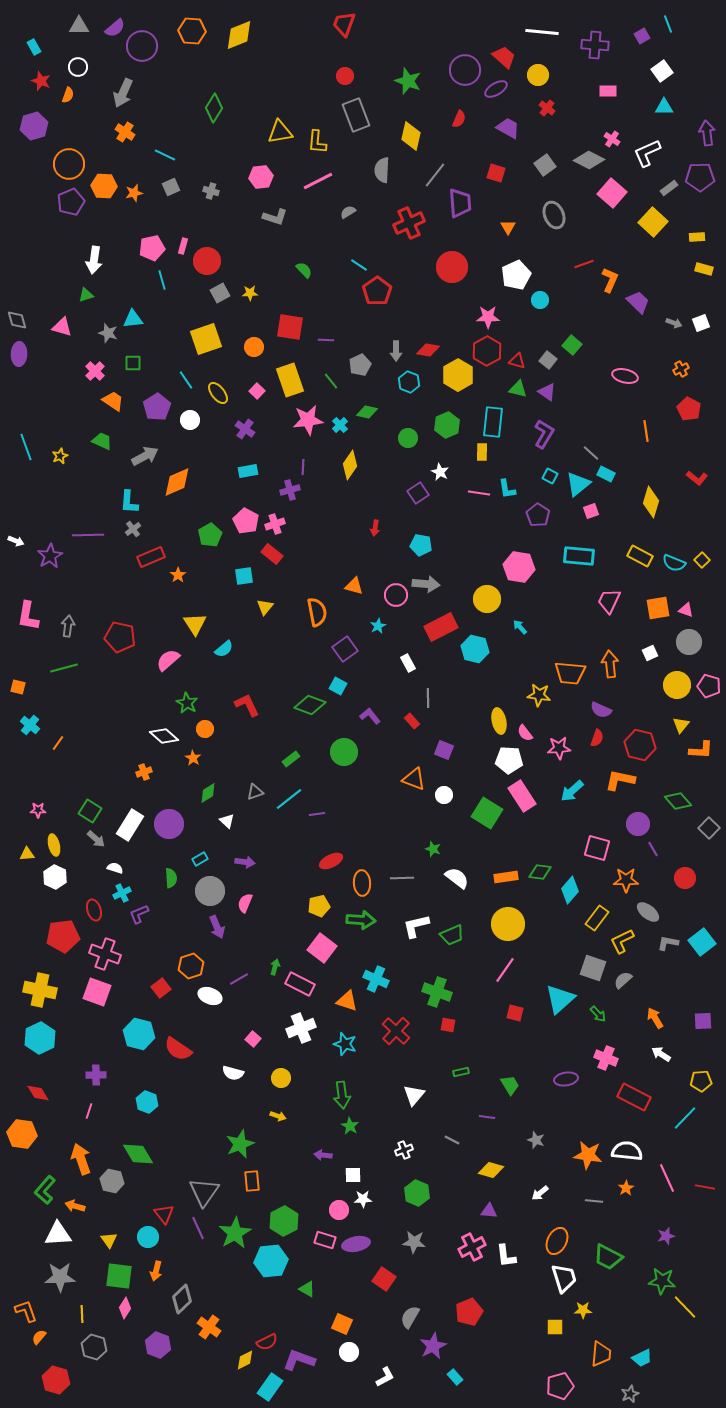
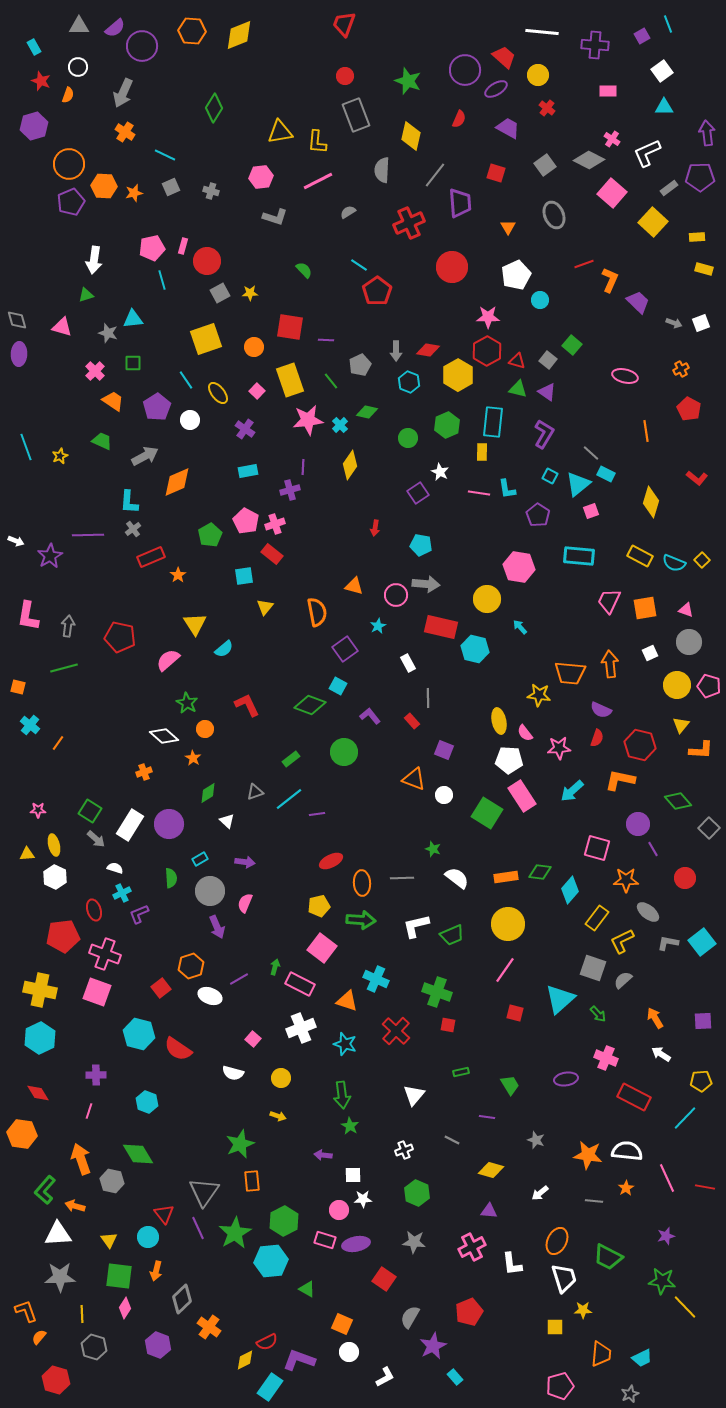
orange square at (658, 608): moved 13 px left
red rectangle at (441, 627): rotated 40 degrees clockwise
white L-shape at (506, 1256): moved 6 px right, 8 px down
